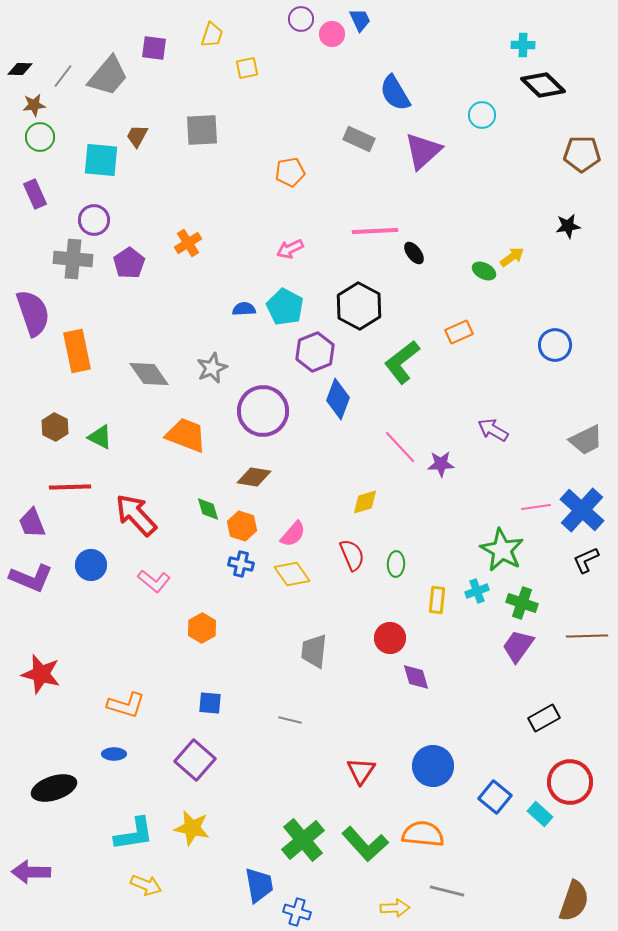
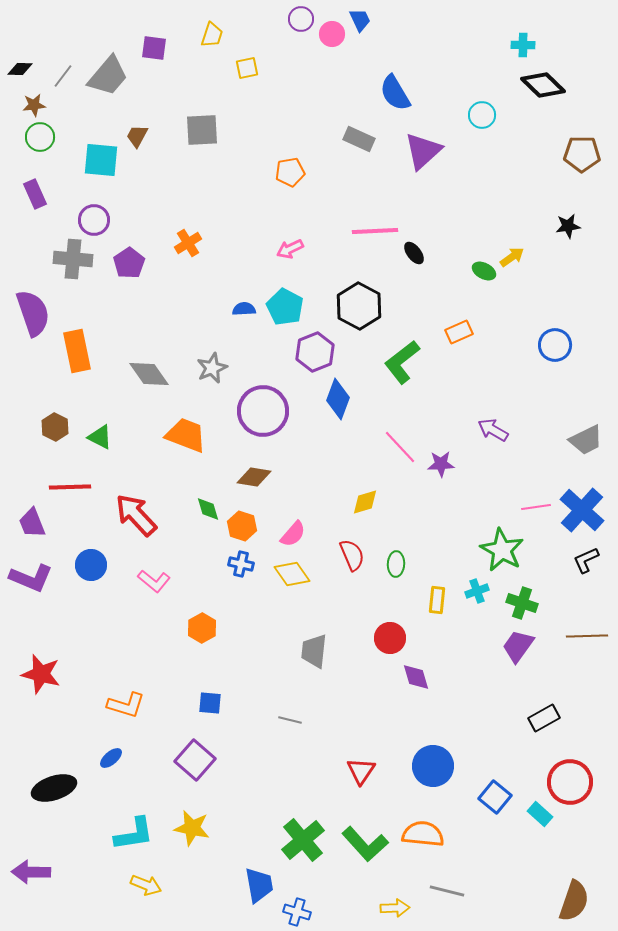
blue ellipse at (114, 754): moved 3 px left, 4 px down; rotated 40 degrees counterclockwise
